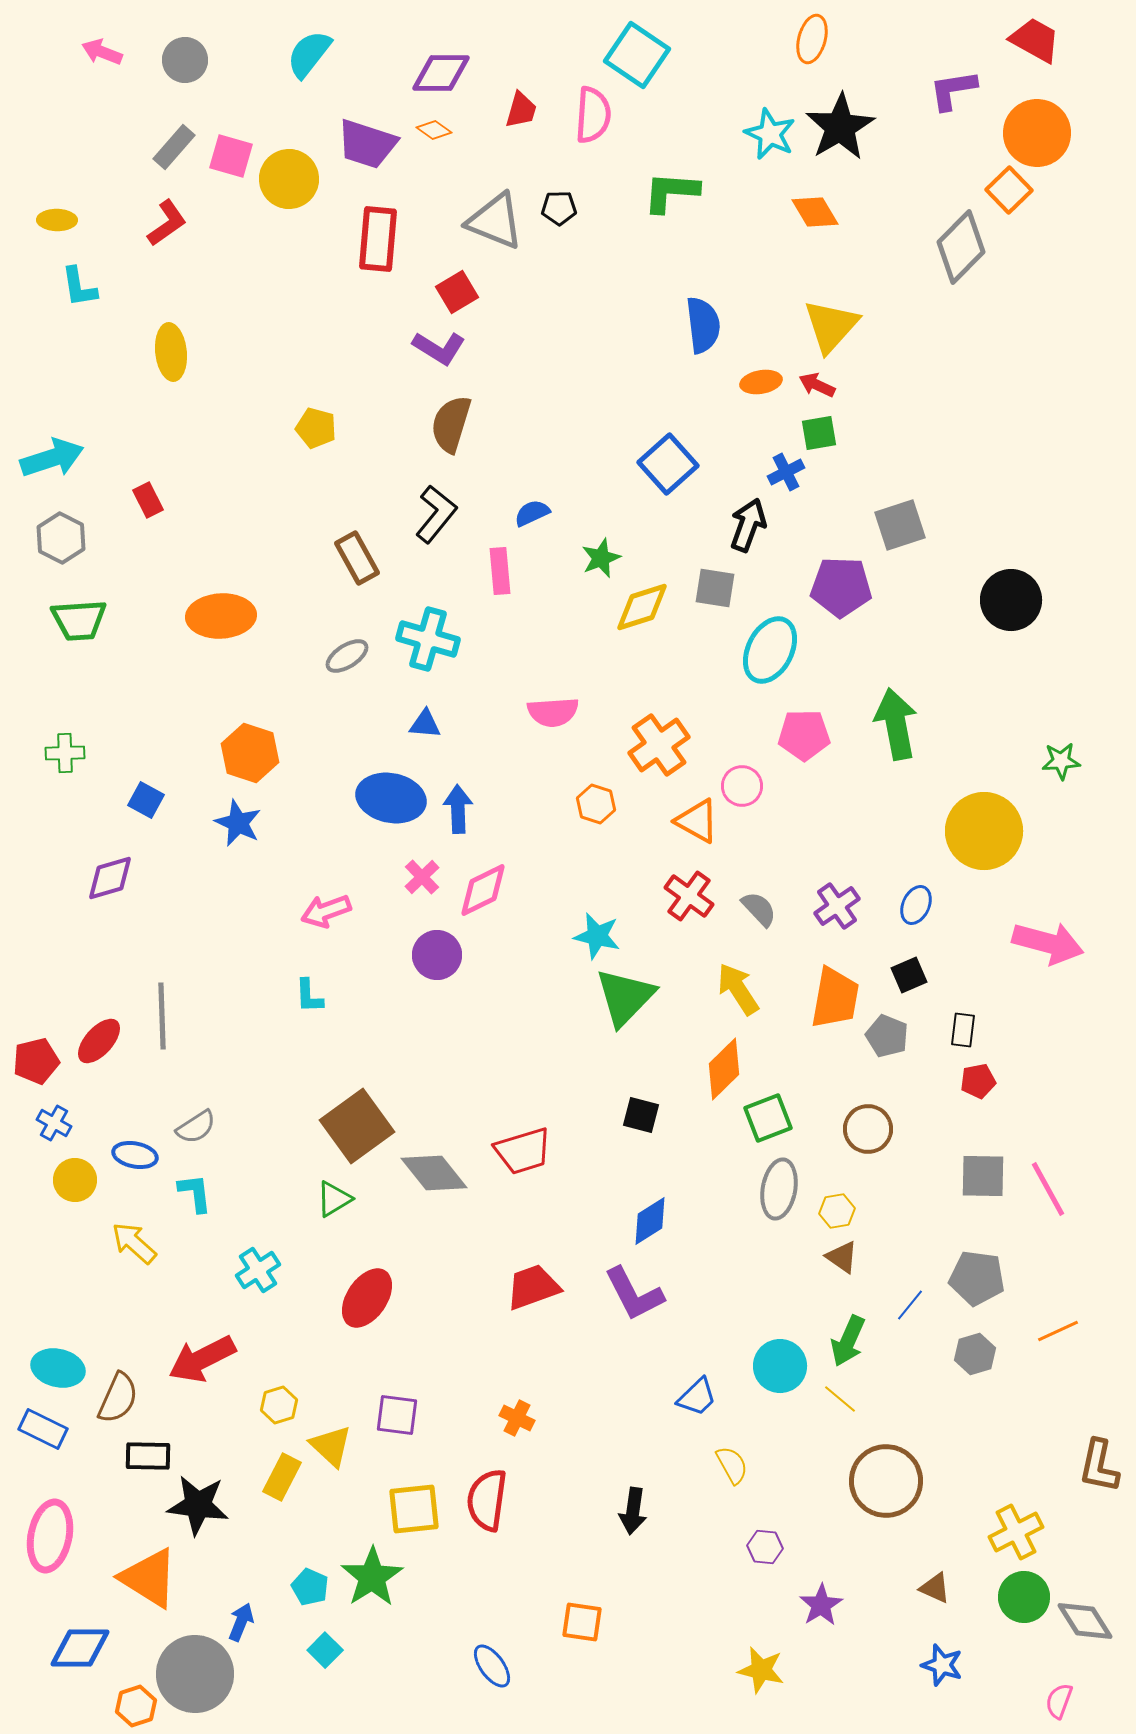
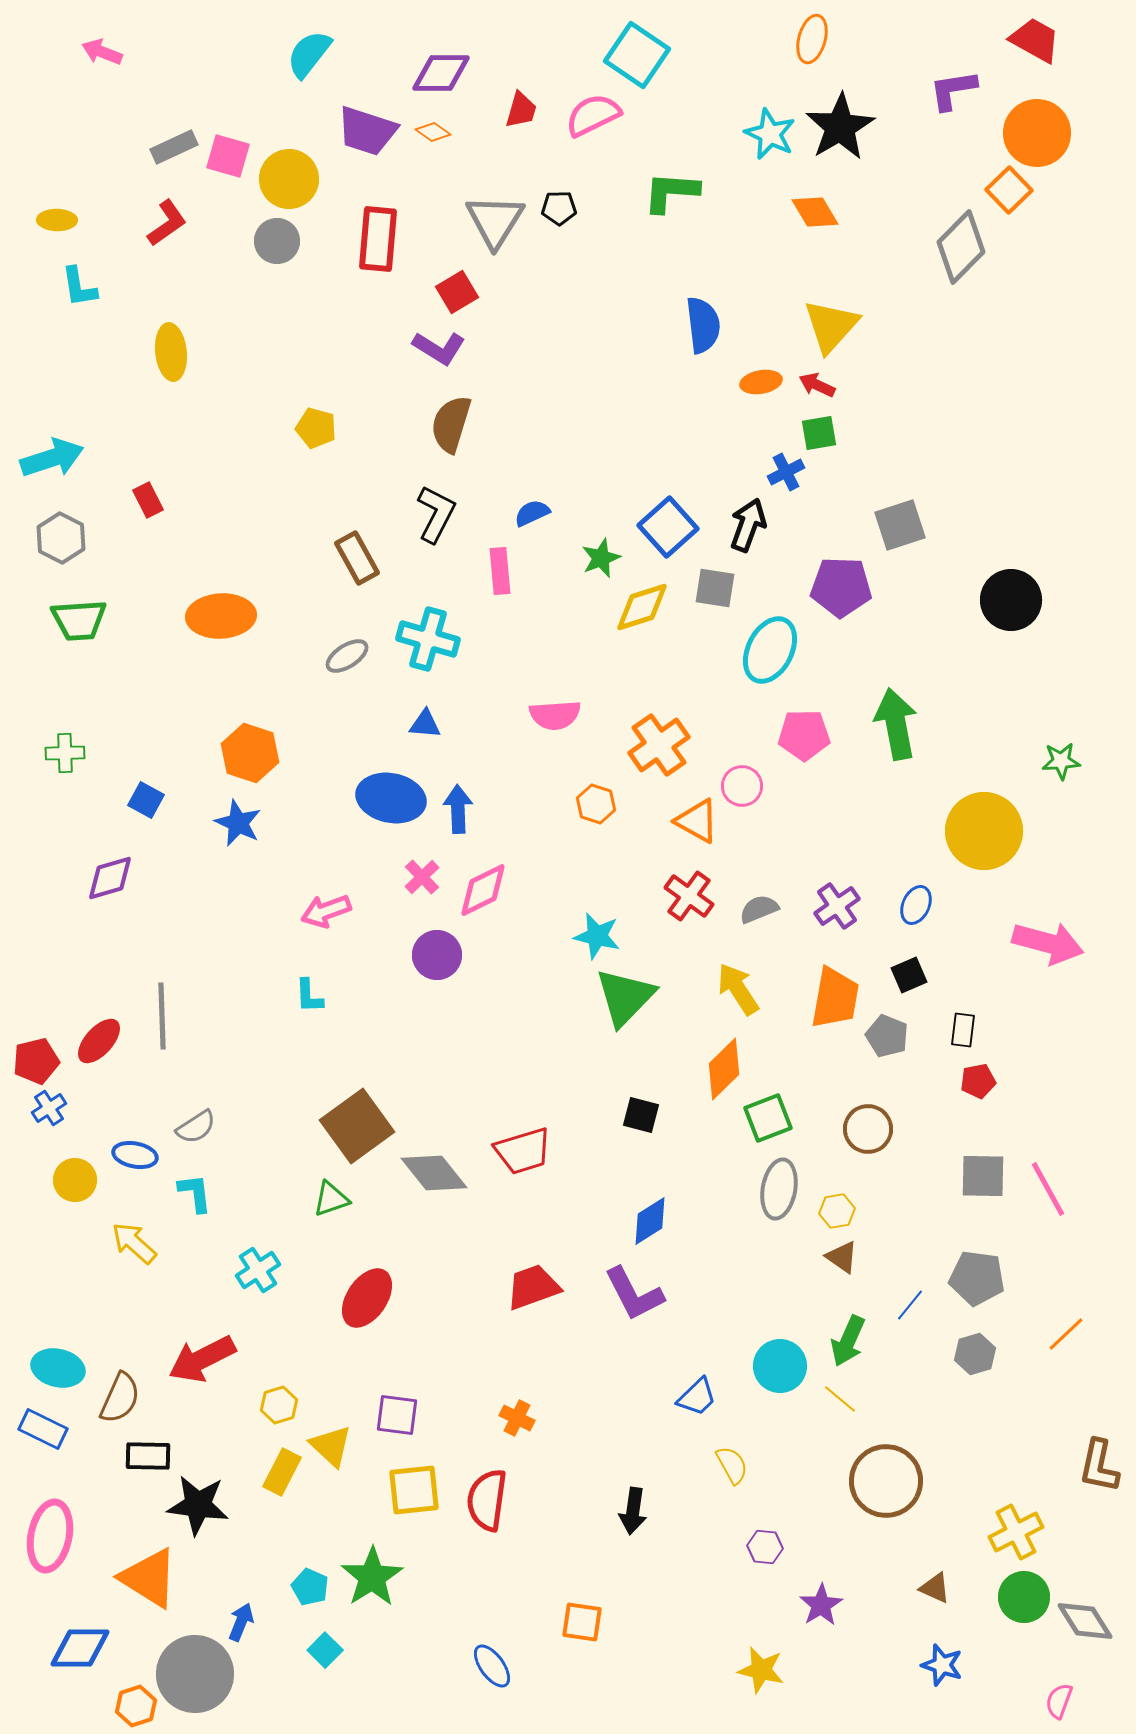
gray circle at (185, 60): moved 92 px right, 181 px down
pink semicircle at (593, 115): rotated 120 degrees counterclockwise
orange diamond at (434, 130): moved 1 px left, 2 px down
purple trapezoid at (367, 144): moved 13 px up
gray rectangle at (174, 147): rotated 24 degrees clockwise
pink square at (231, 156): moved 3 px left
gray triangle at (495, 221): rotated 40 degrees clockwise
blue square at (668, 464): moved 63 px down
black L-shape at (436, 514): rotated 12 degrees counterclockwise
pink semicircle at (553, 712): moved 2 px right, 3 px down
gray semicircle at (759, 909): rotated 69 degrees counterclockwise
blue cross at (54, 1123): moved 5 px left, 15 px up; rotated 28 degrees clockwise
green triangle at (334, 1199): moved 3 px left; rotated 12 degrees clockwise
orange line at (1058, 1331): moved 8 px right, 3 px down; rotated 18 degrees counterclockwise
brown semicircle at (118, 1398): moved 2 px right
yellow rectangle at (282, 1477): moved 5 px up
yellow square at (414, 1509): moved 19 px up
